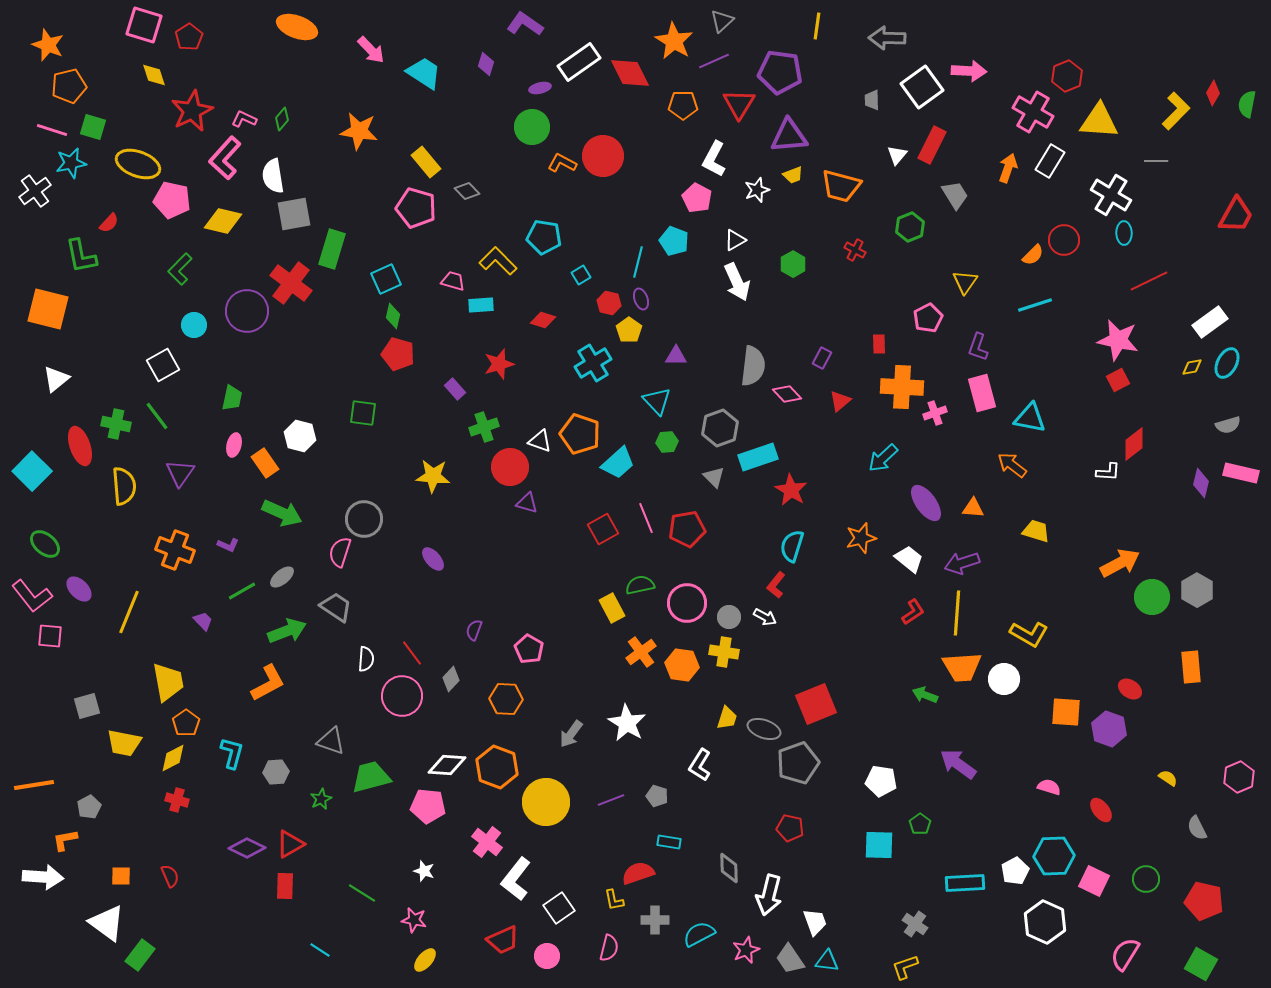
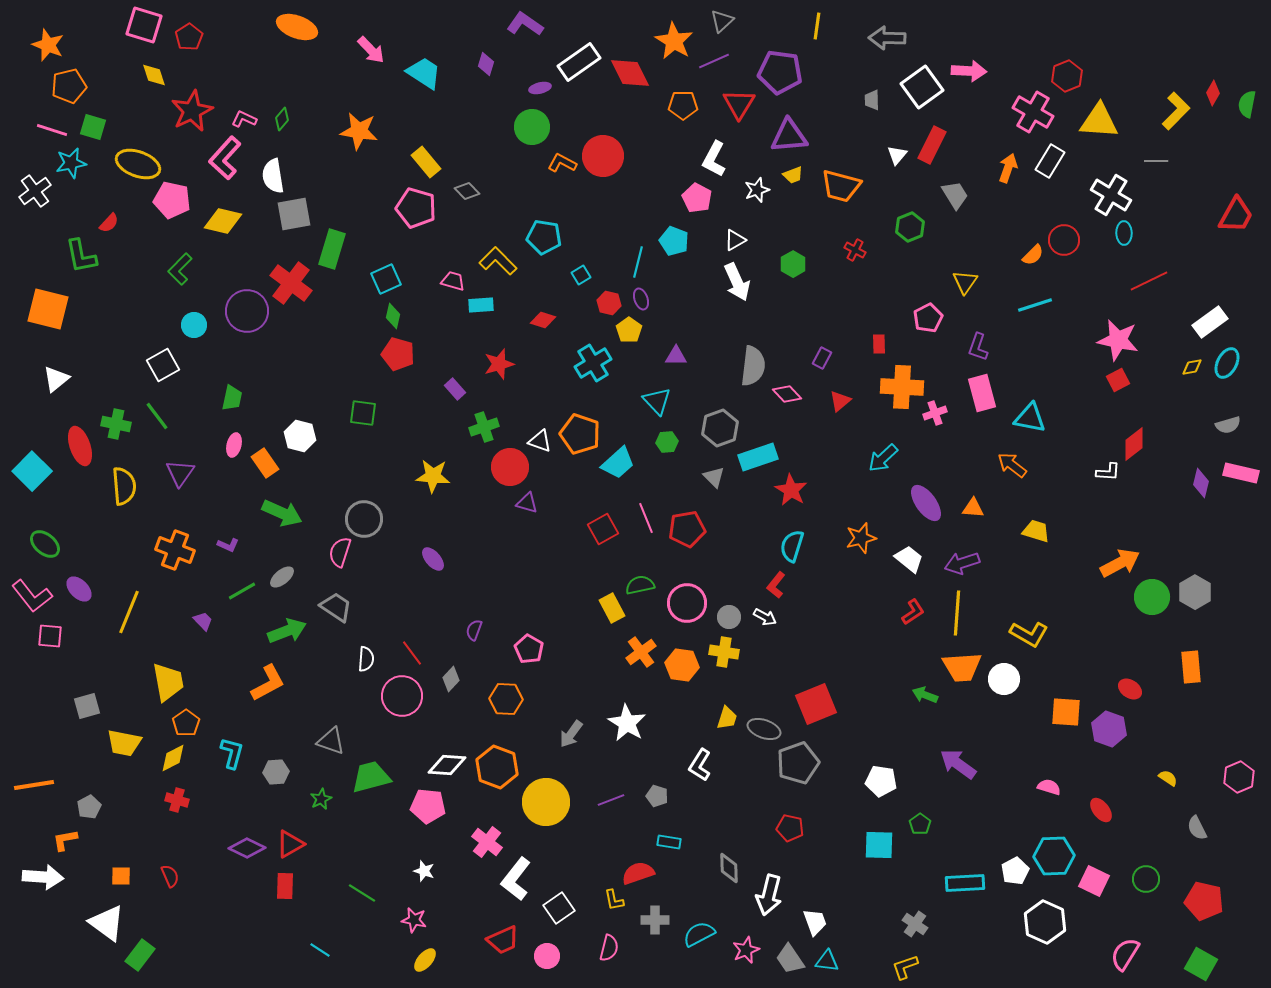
gray hexagon at (1197, 590): moved 2 px left, 2 px down
